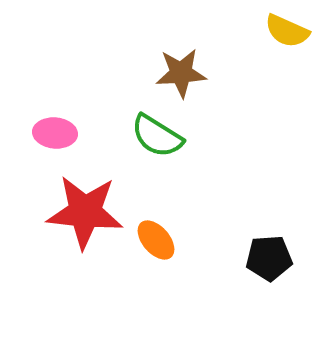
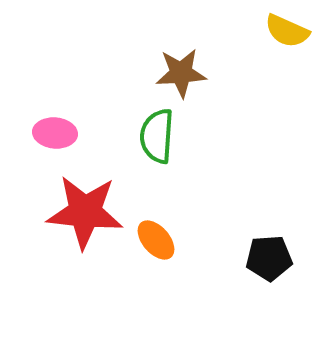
green semicircle: rotated 62 degrees clockwise
